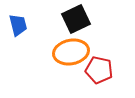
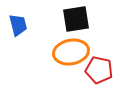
black square: rotated 16 degrees clockwise
